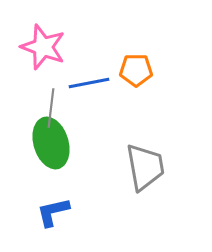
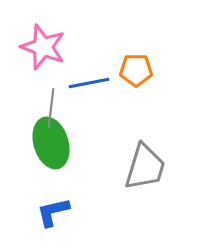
gray trapezoid: rotated 27 degrees clockwise
